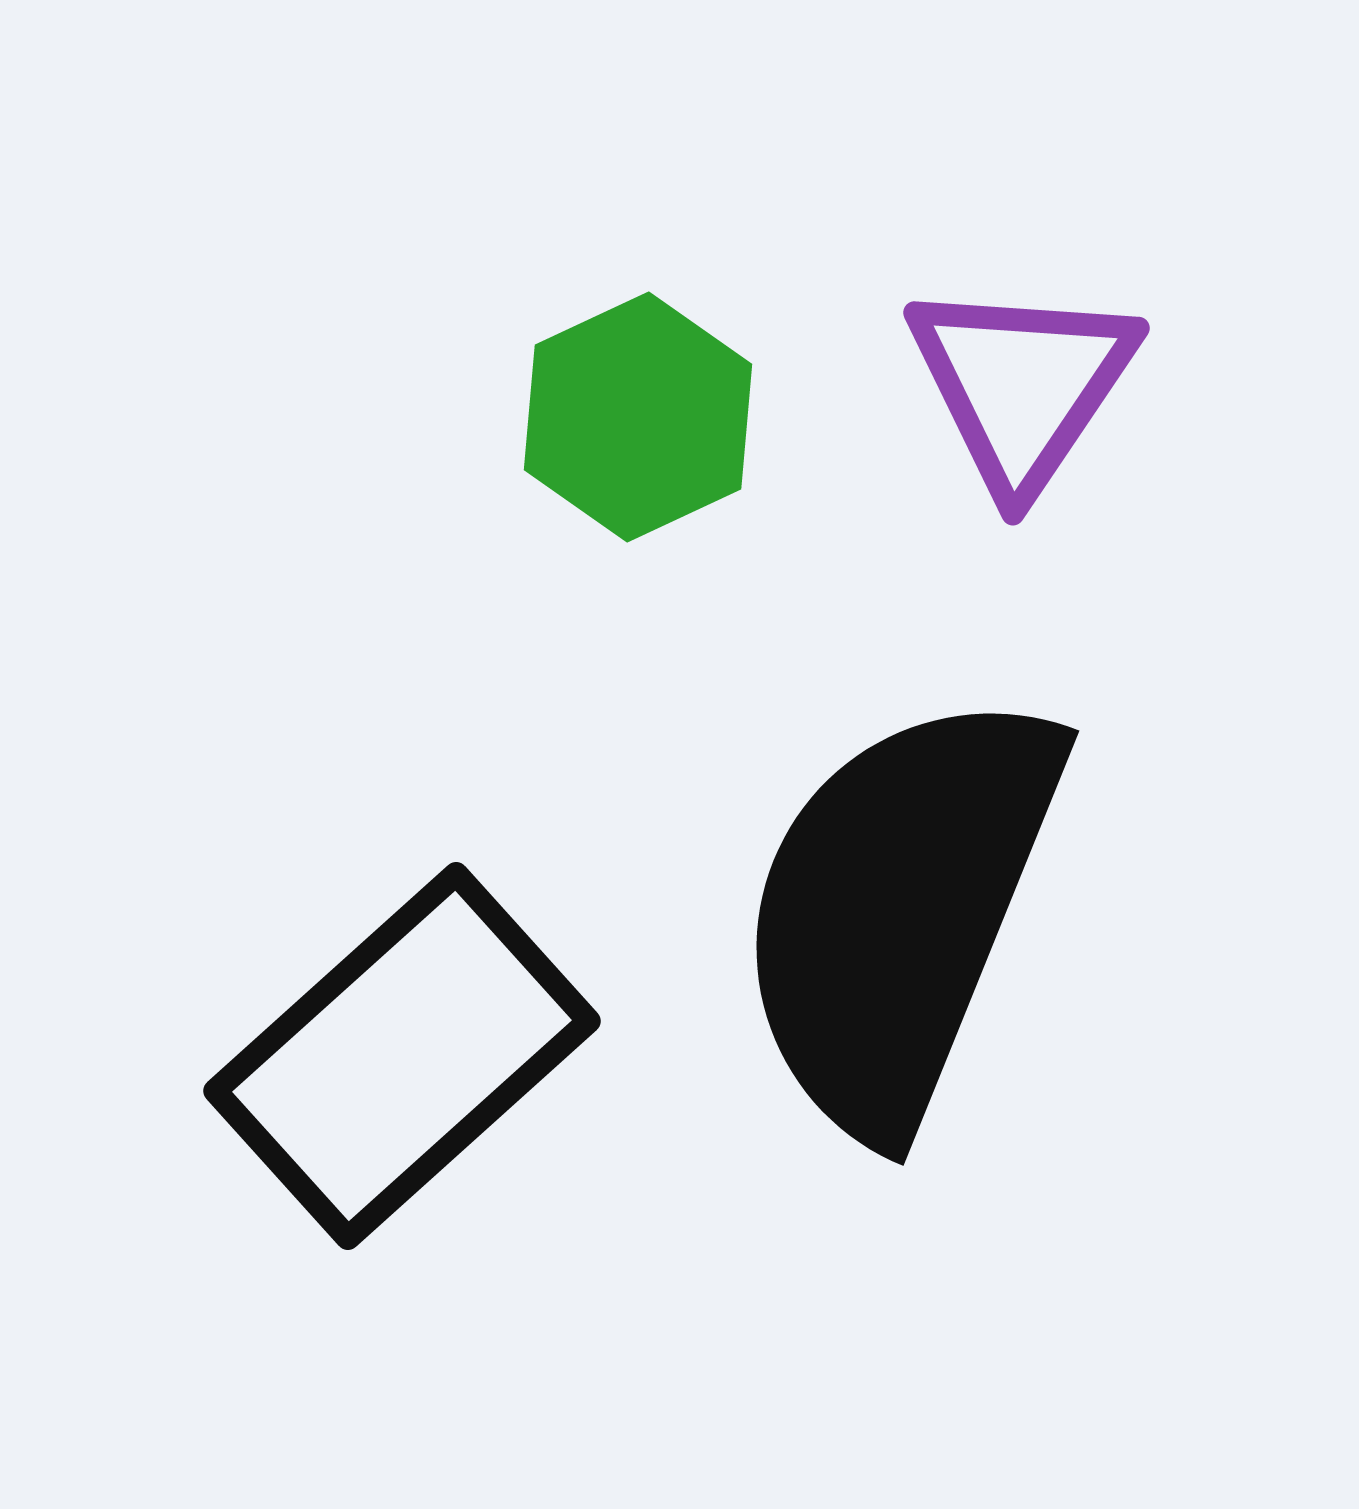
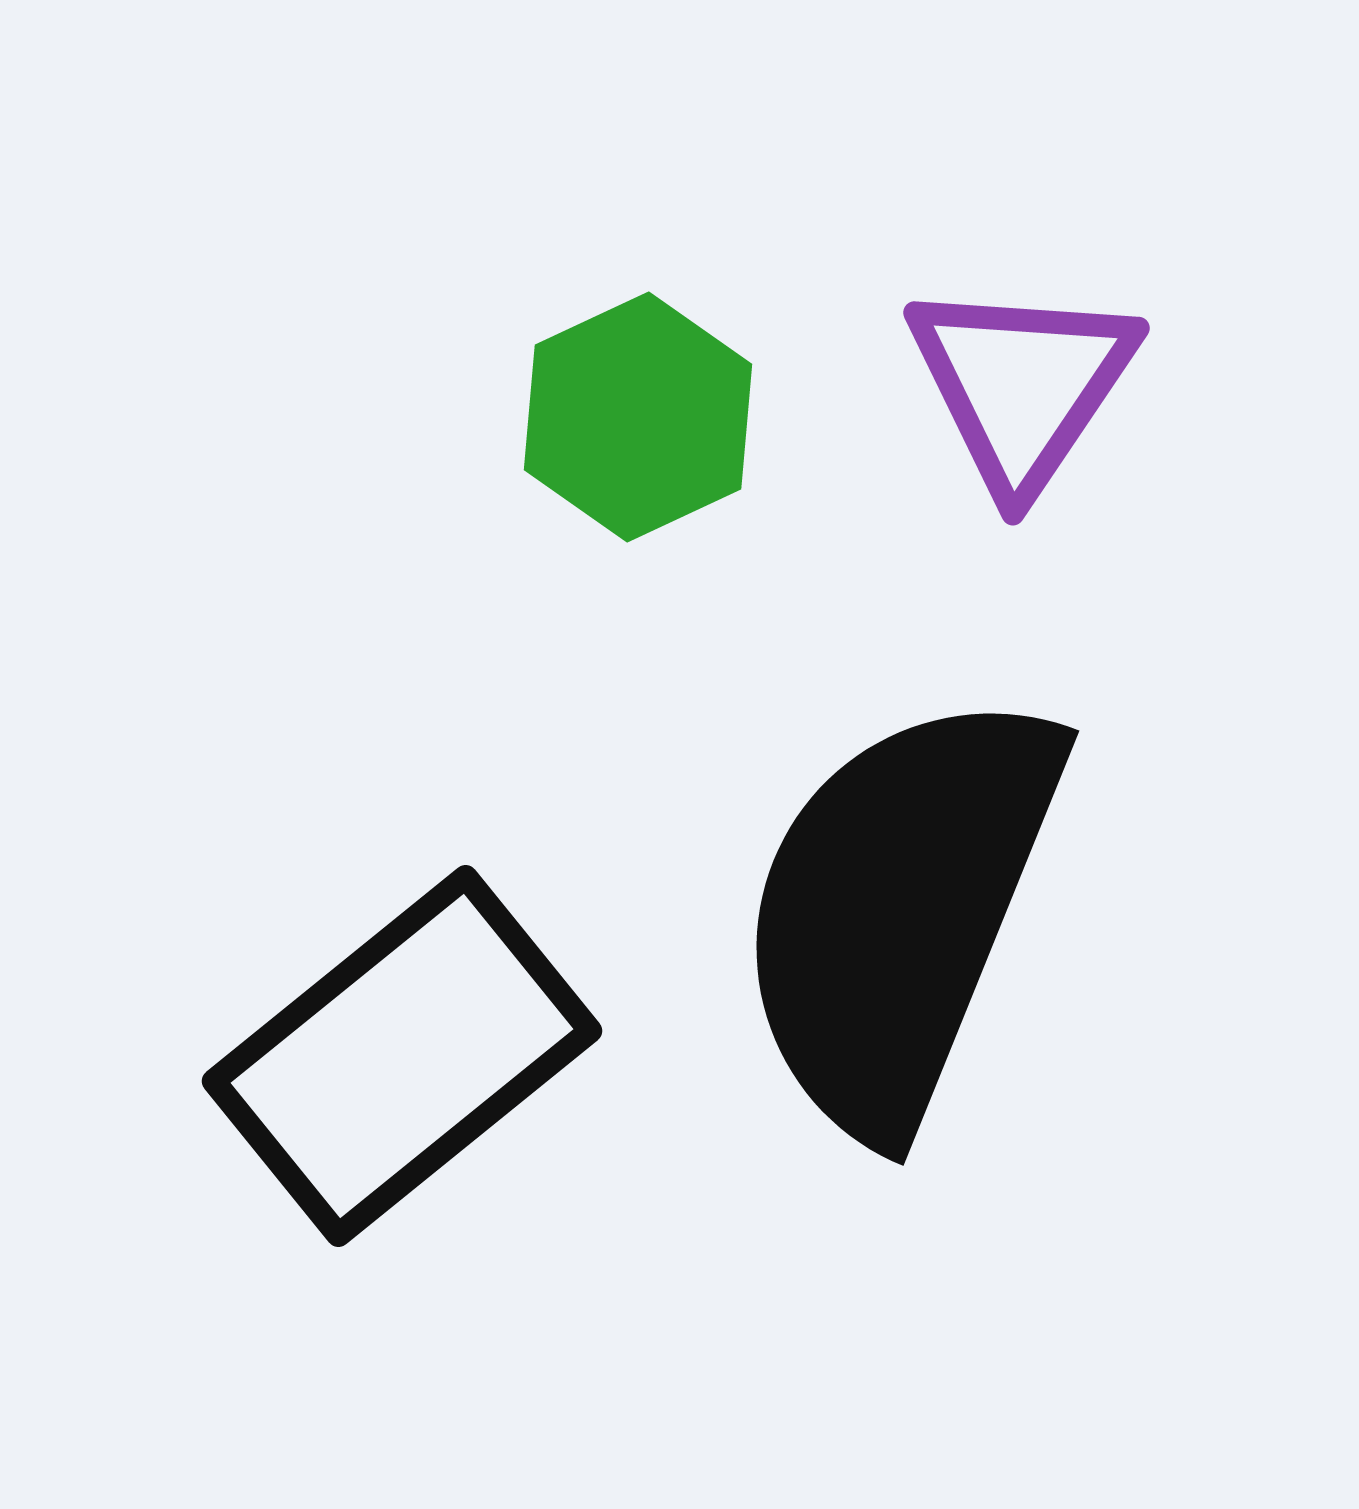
black rectangle: rotated 3 degrees clockwise
